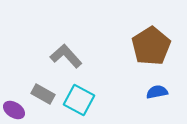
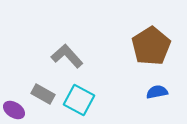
gray L-shape: moved 1 px right
